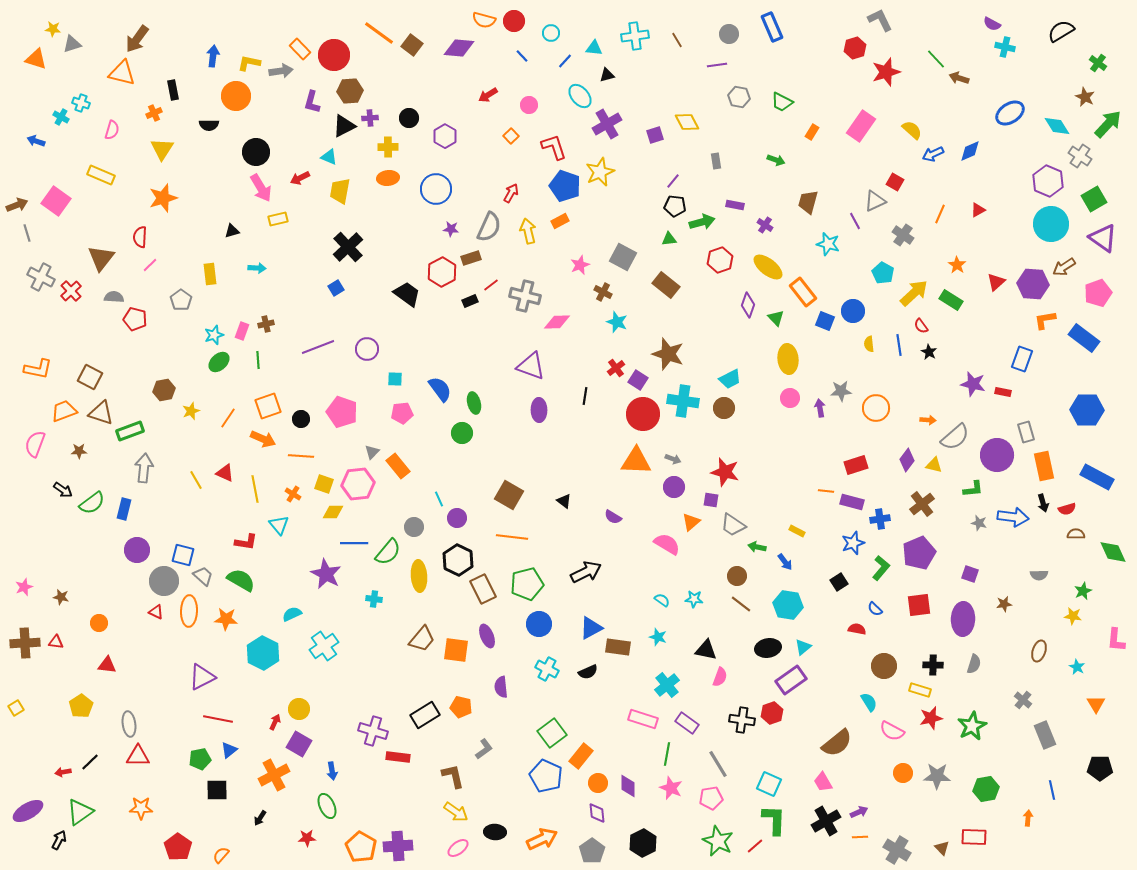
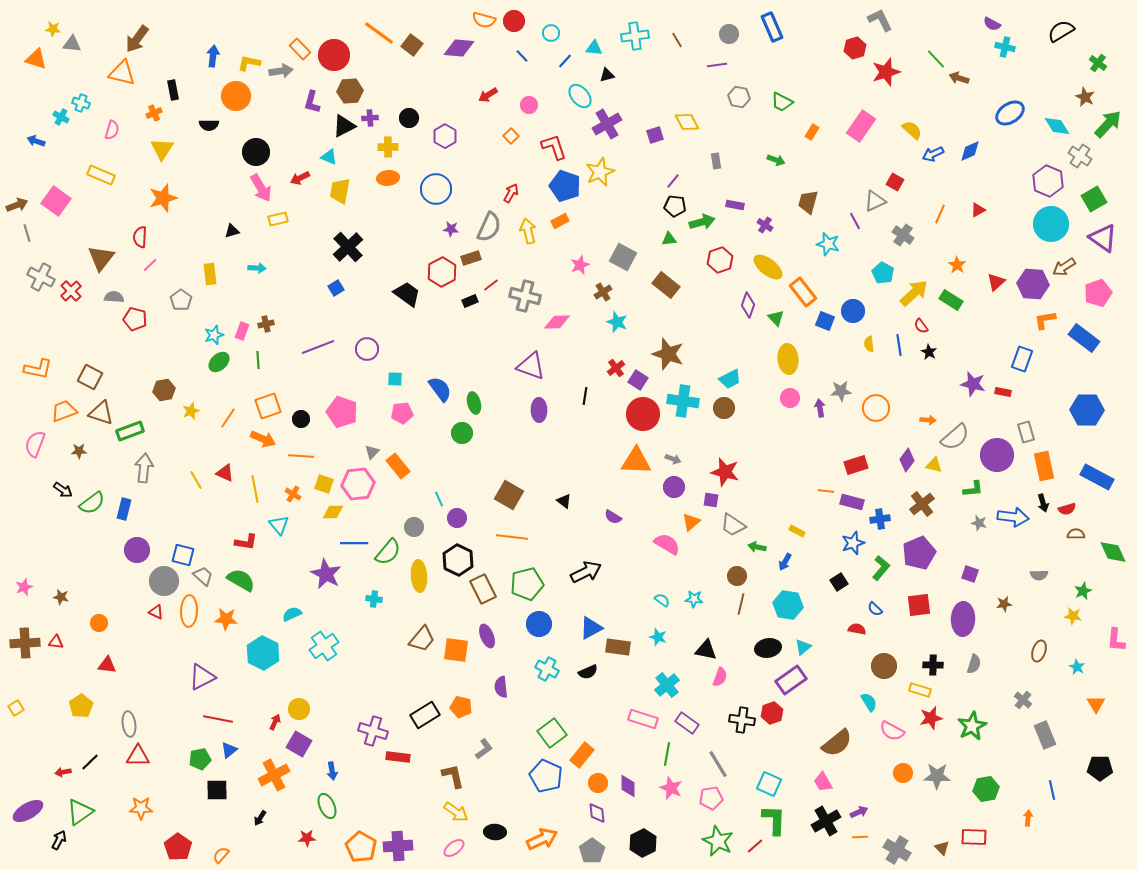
gray triangle at (72, 44): rotated 24 degrees clockwise
brown cross at (603, 292): rotated 30 degrees clockwise
blue arrow at (785, 562): rotated 66 degrees clockwise
brown line at (741, 604): rotated 65 degrees clockwise
orange rectangle at (581, 756): moved 1 px right, 1 px up
pink ellipse at (458, 848): moved 4 px left
